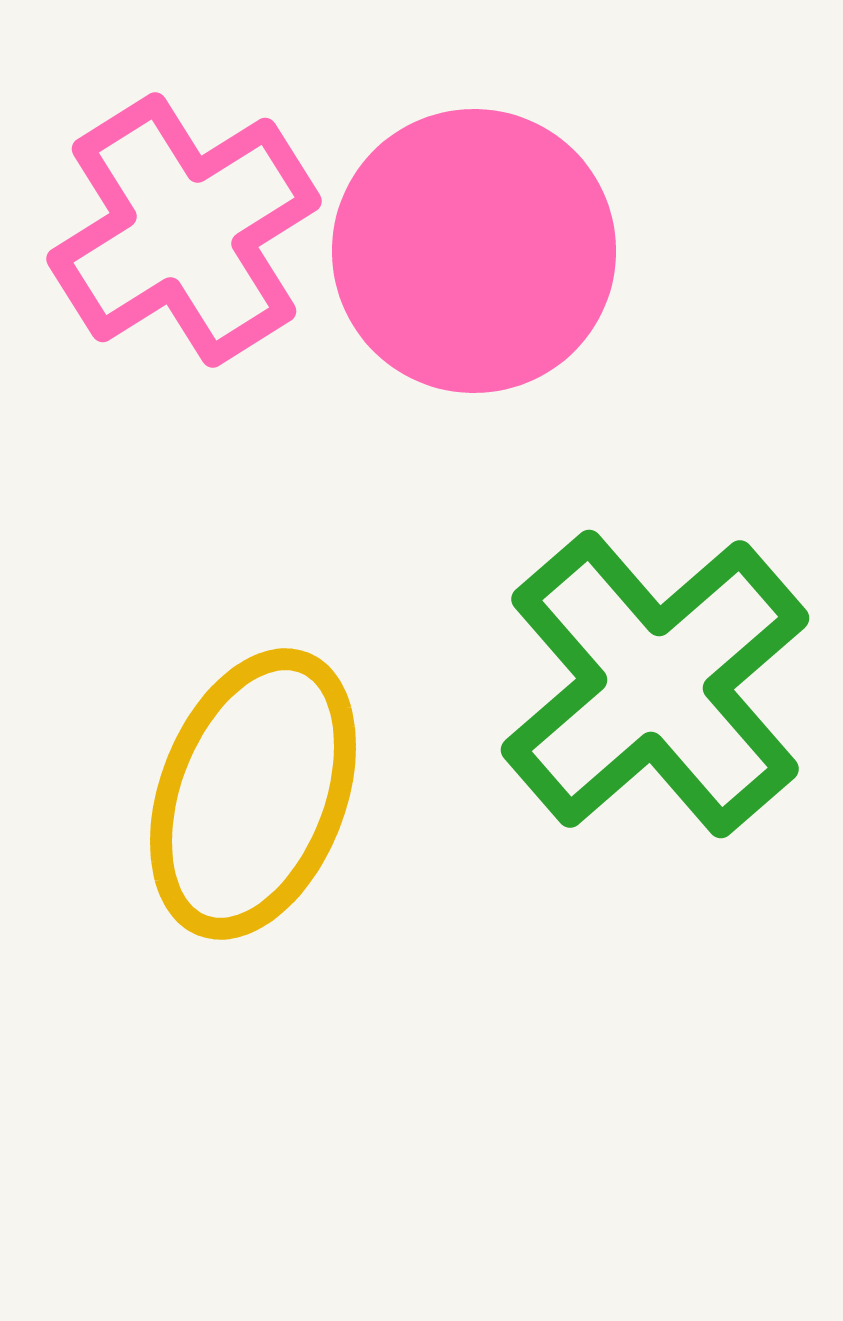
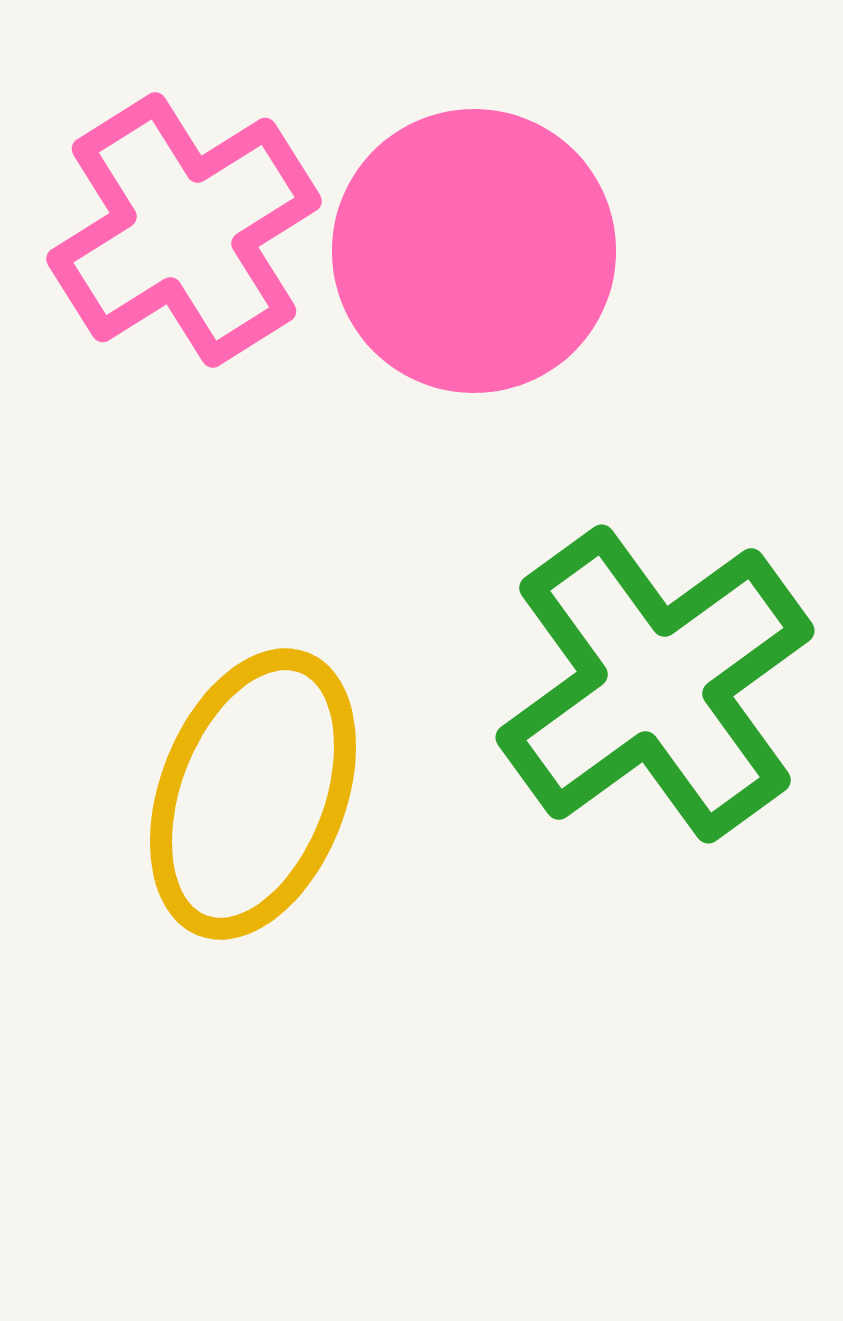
green cross: rotated 5 degrees clockwise
